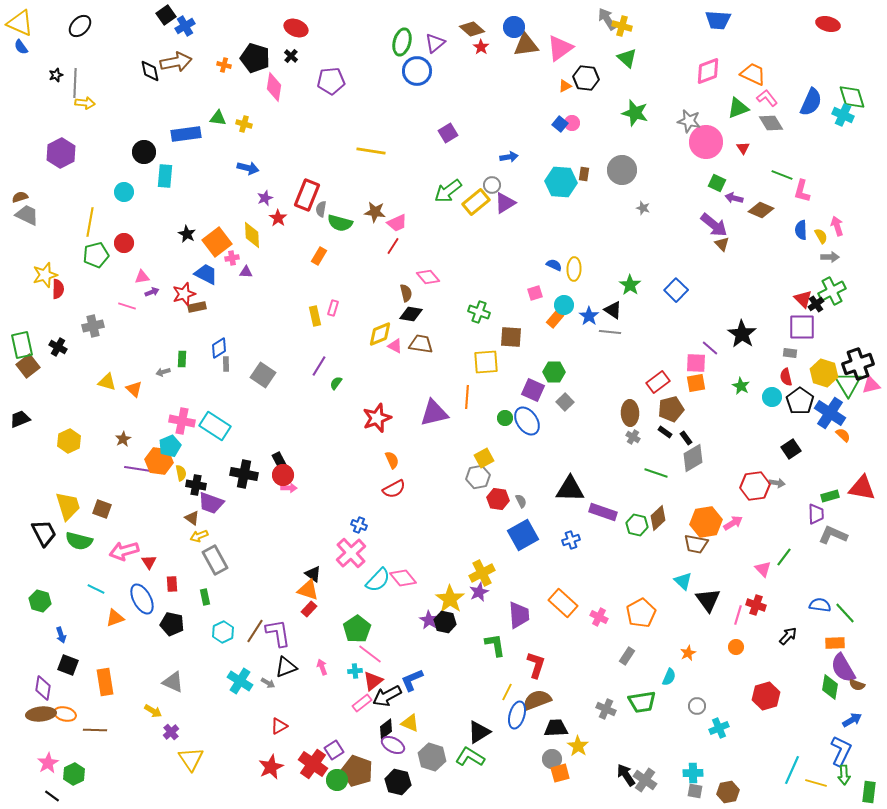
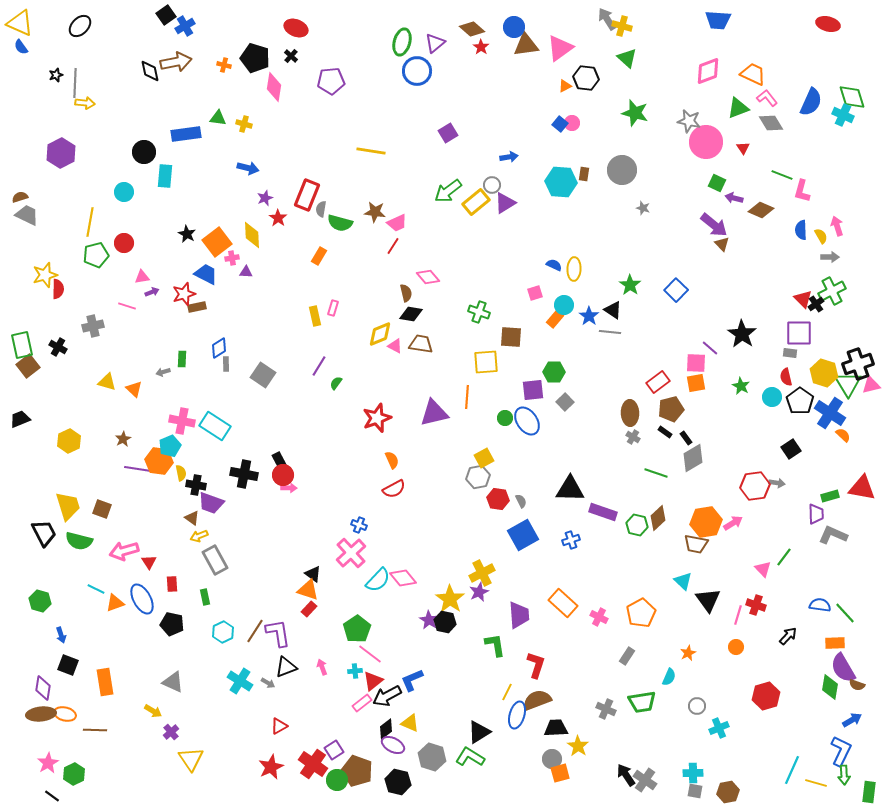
purple square at (802, 327): moved 3 px left, 6 px down
purple square at (533, 390): rotated 30 degrees counterclockwise
orange triangle at (115, 618): moved 15 px up
